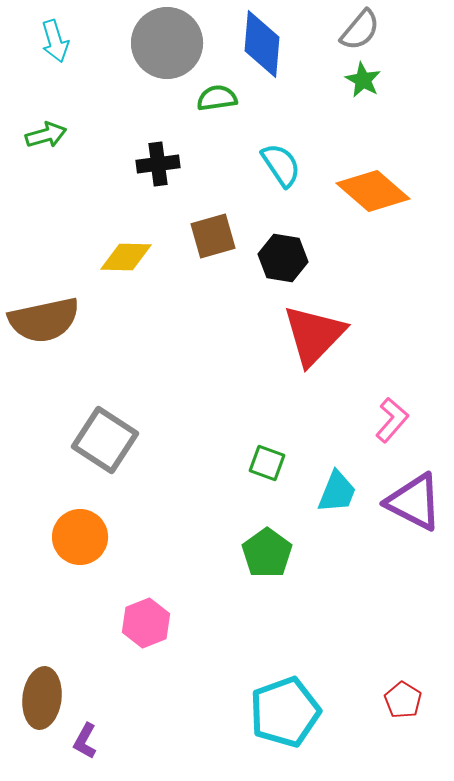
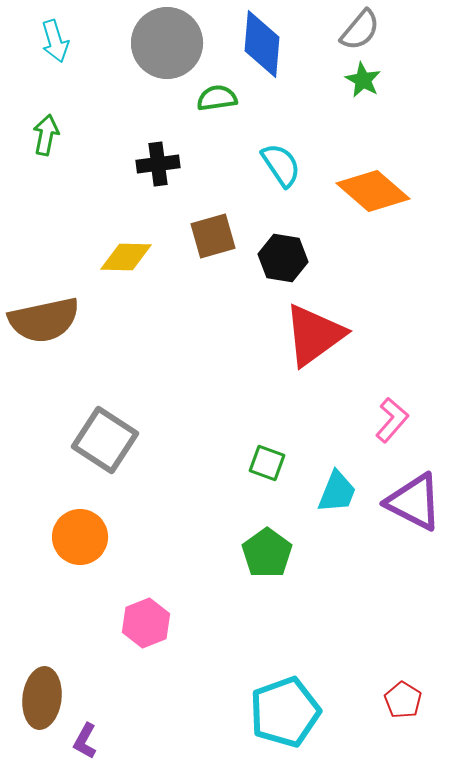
green arrow: rotated 63 degrees counterclockwise
red triangle: rotated 10 degrees clockwise
